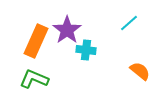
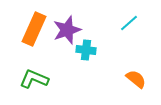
purple star: rotated 16 degrees clockwise
orange rectangle: moved 2 px left, 12 px up
orange semicircle: moved 4 px left, 8 px down
